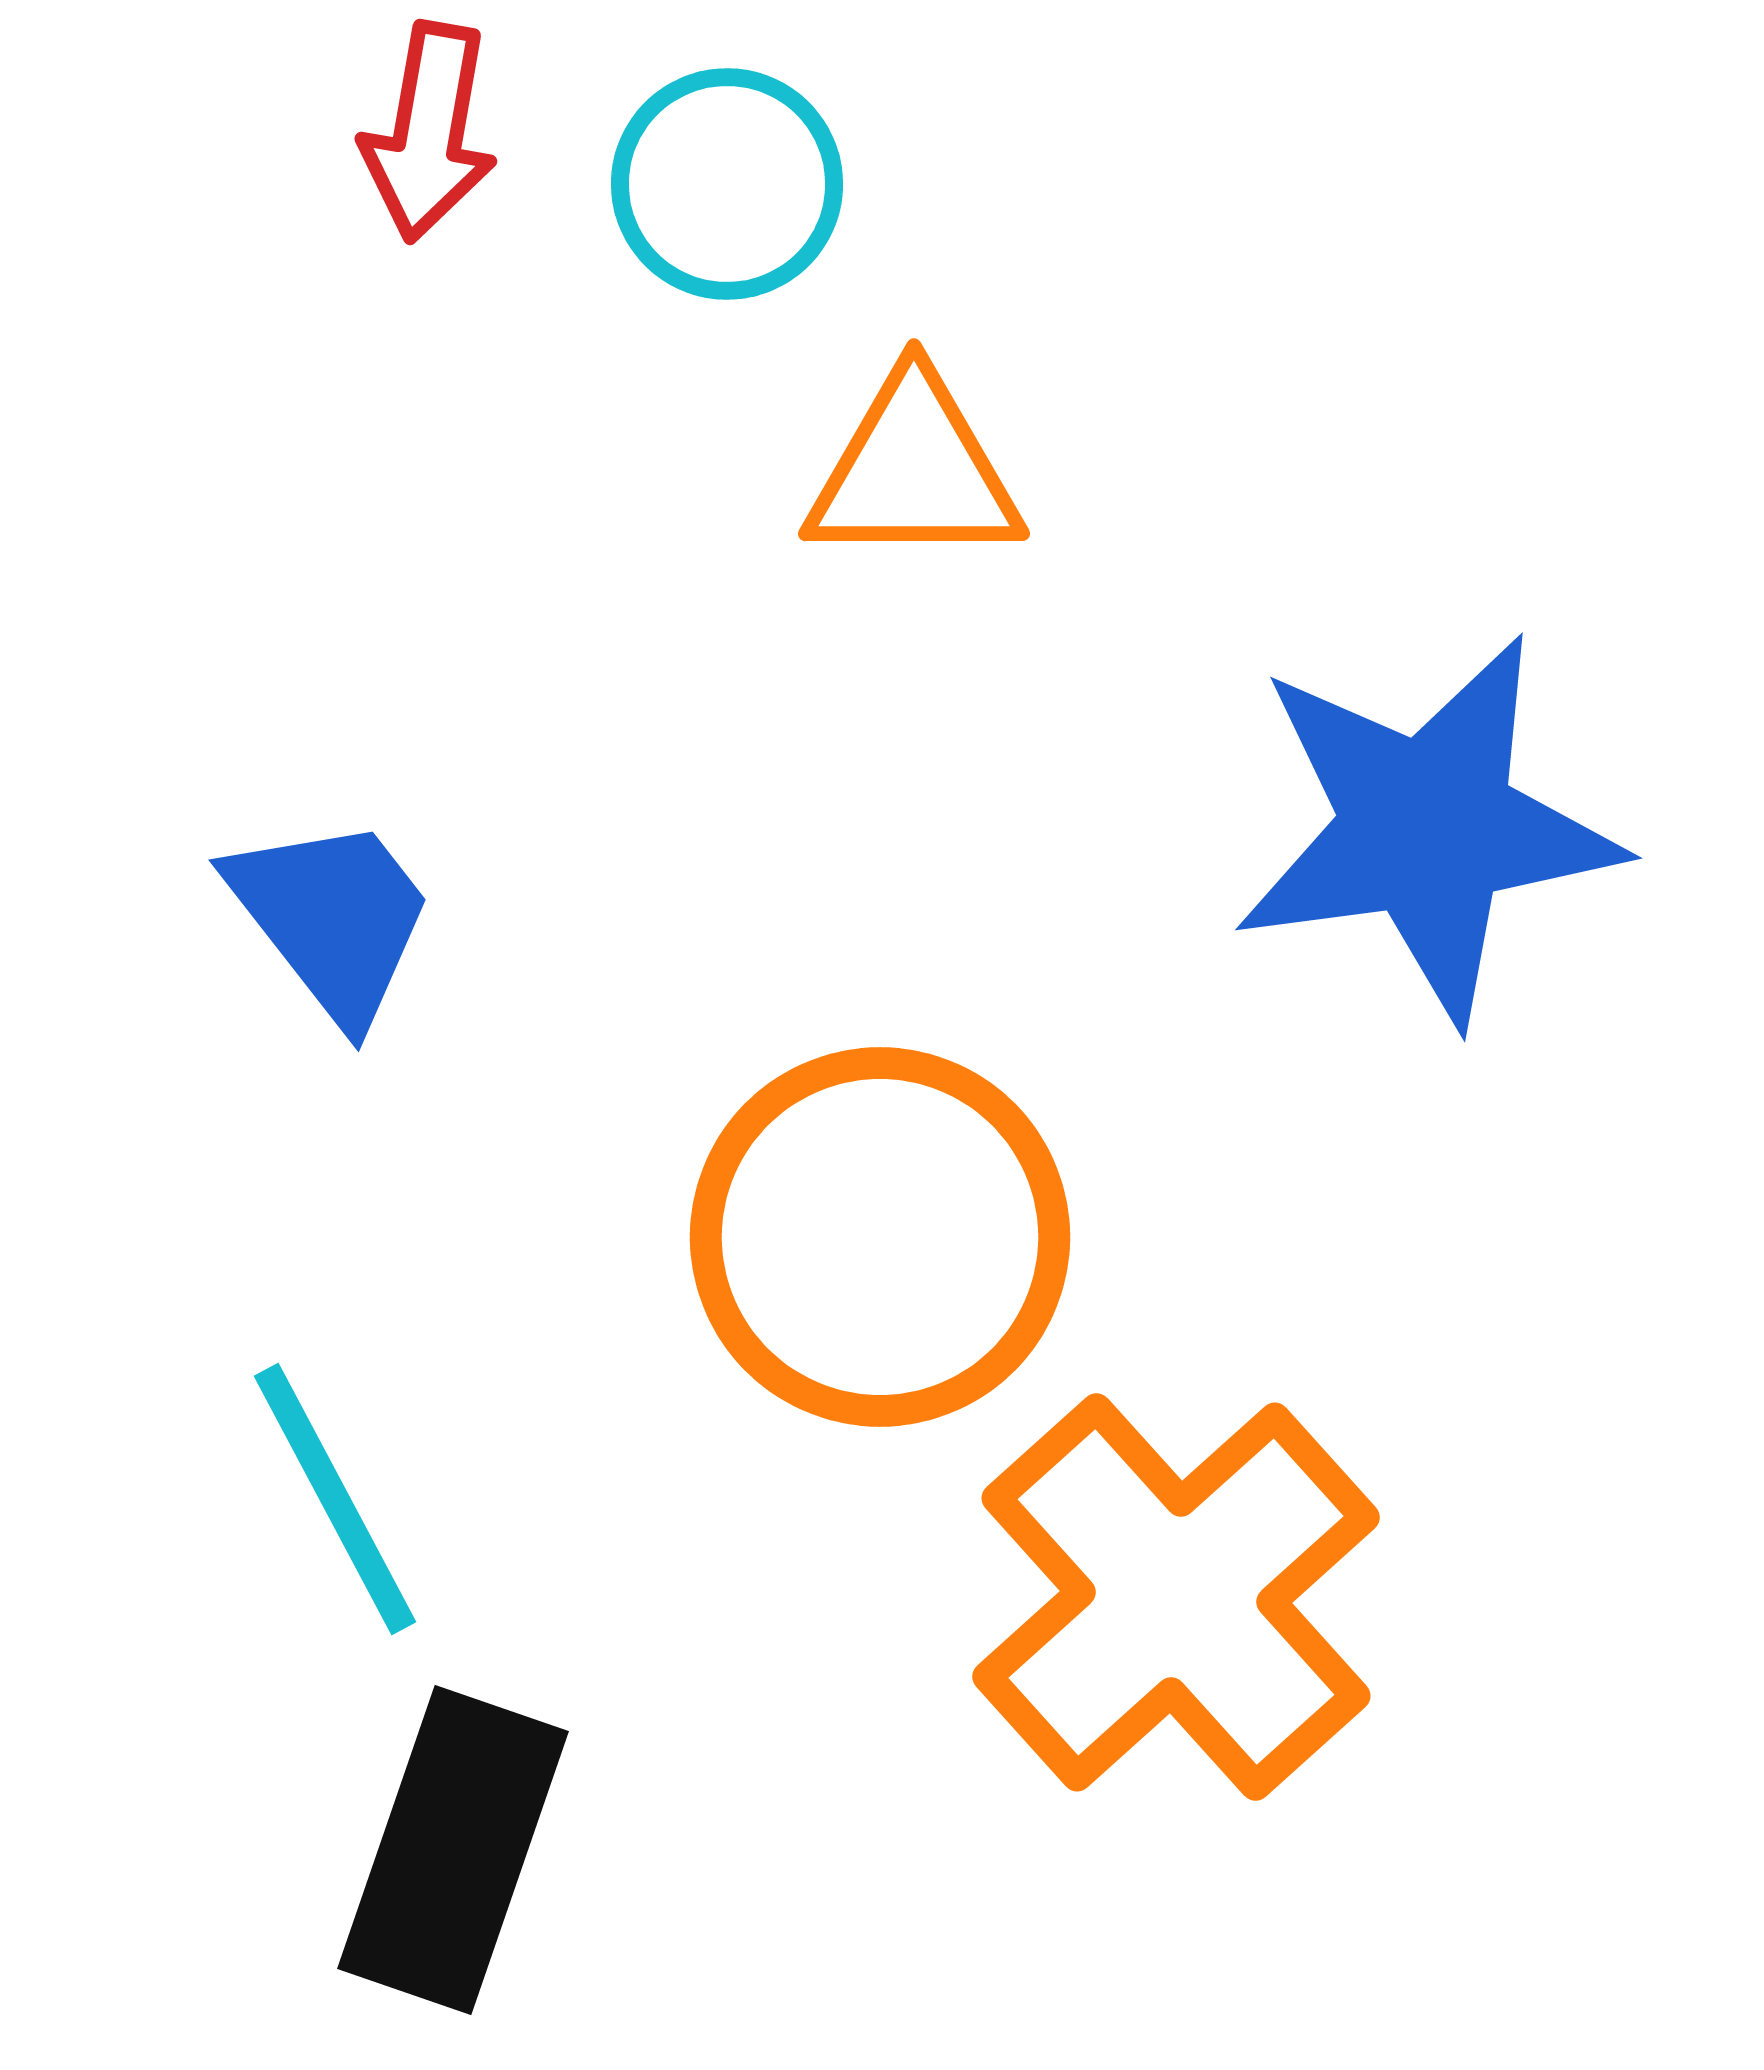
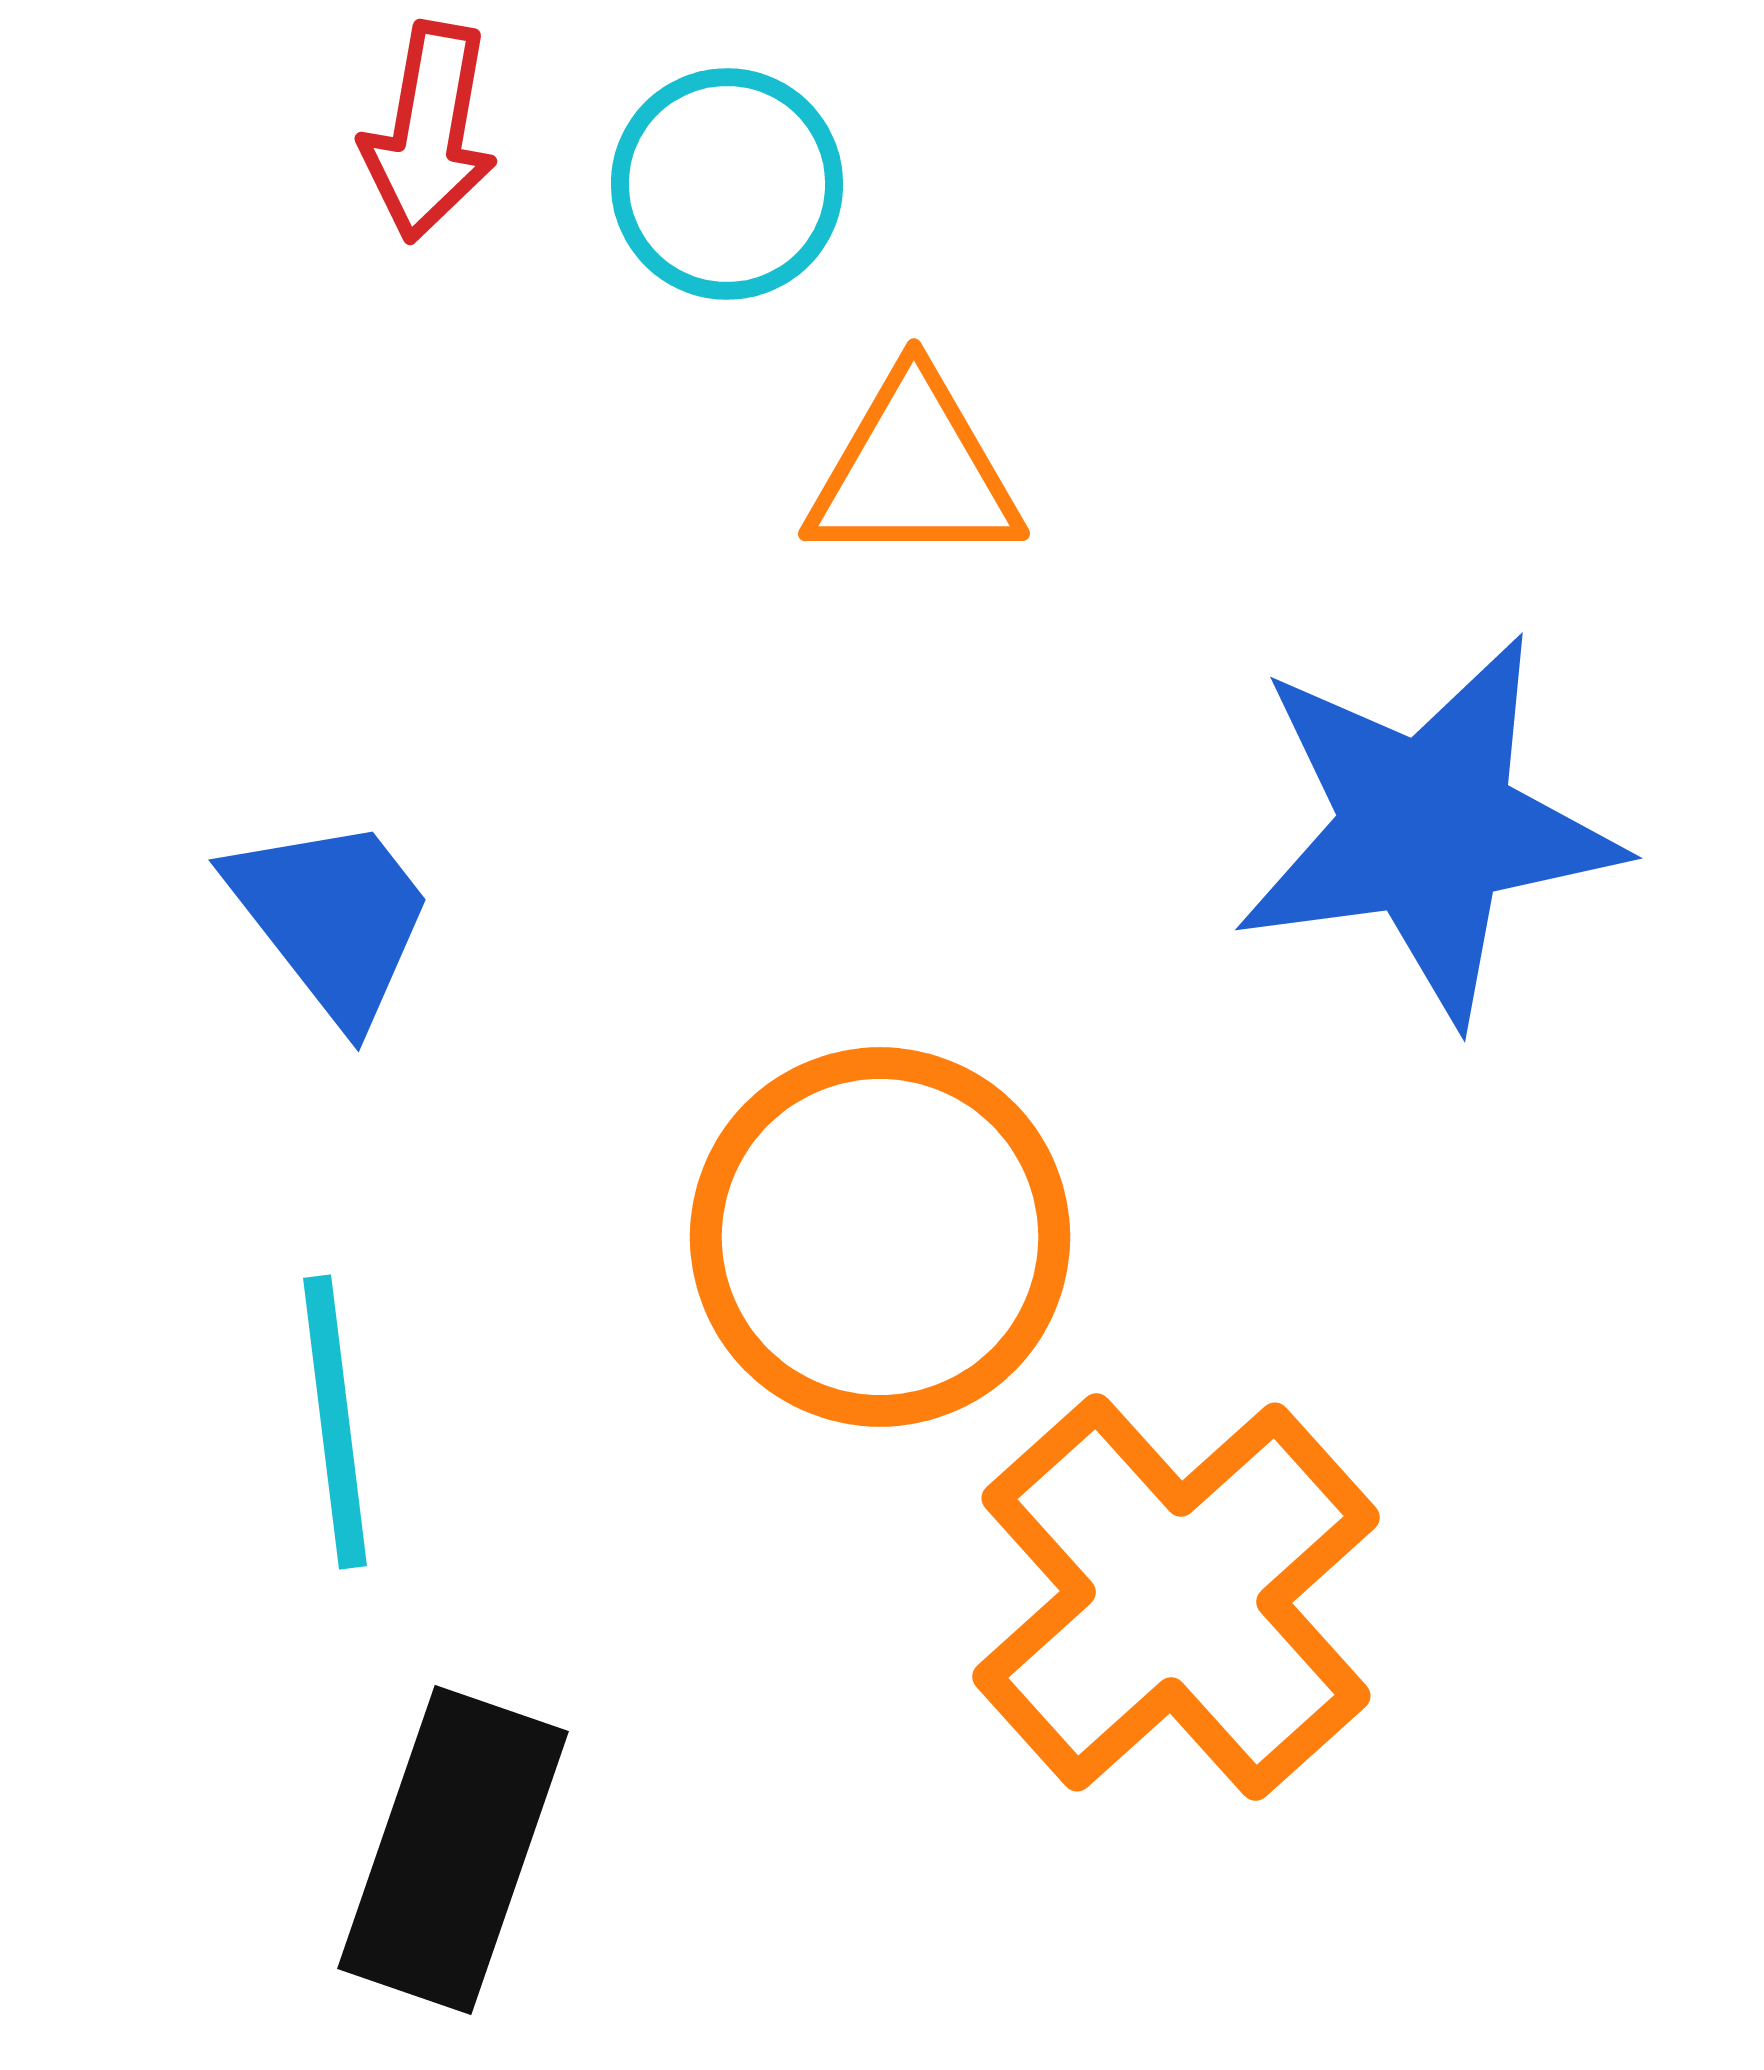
cyan line: moved 77 px up; rotated 21 degrees clockwise
